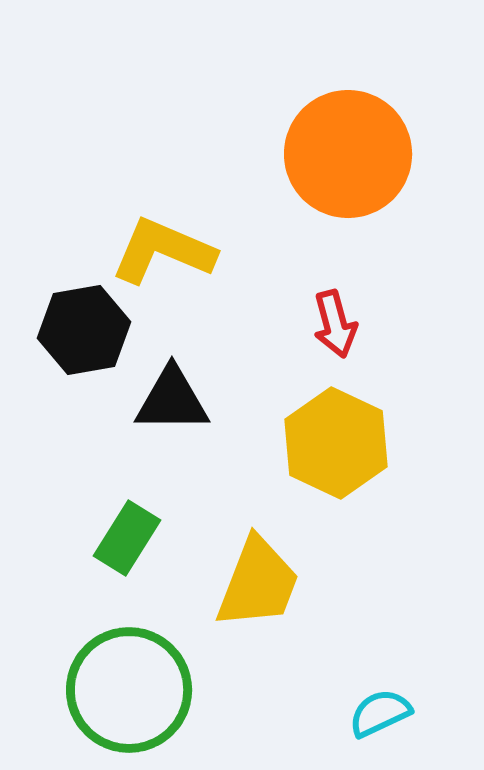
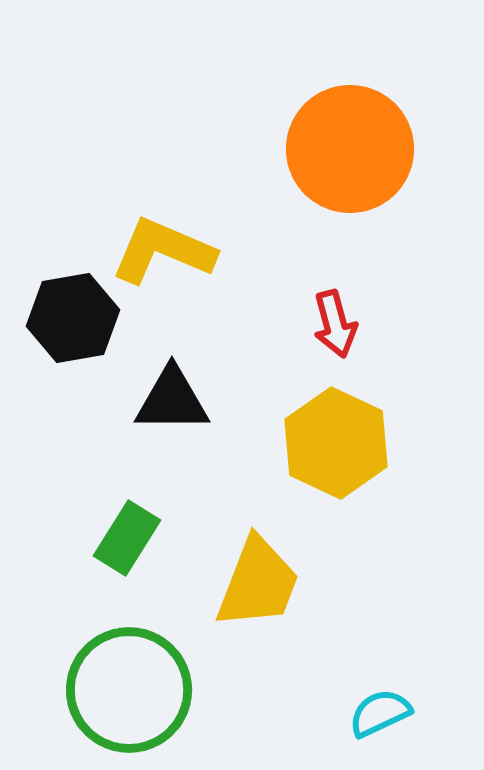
orange circle: moved 2 px right, 5 px up
black hexagon: moved 11 px left, 12 px up
